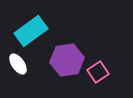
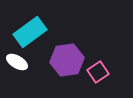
cyan rectangle: moved 1 px left, 1 px down
white ellipse: moved 1 px left, 2 px up; rotated 25 degrees counterclockwise
